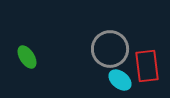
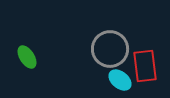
red rectangle: moved 2 px left
